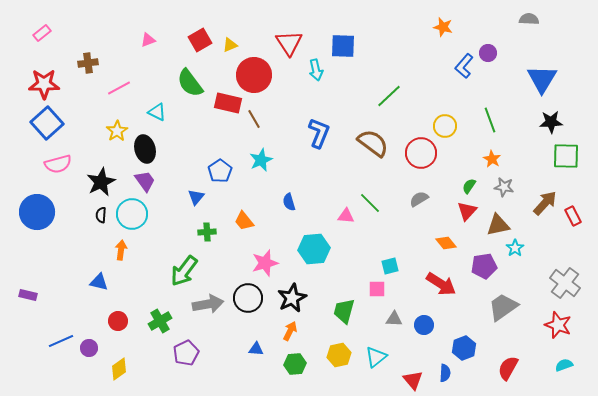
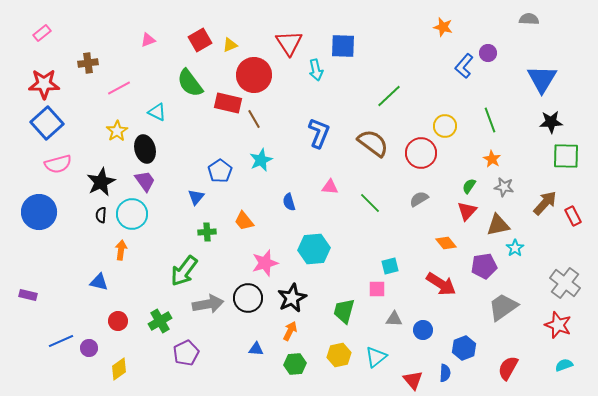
blue circle at (37, 212): moved 2 px right
pink triangle at (346, 216): moved 16 px left, 29 px up
blue circle at (424, 325): moved 1 px left, 5 px down
